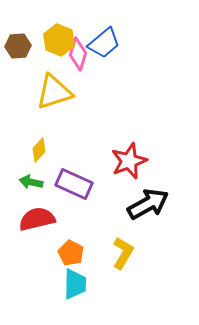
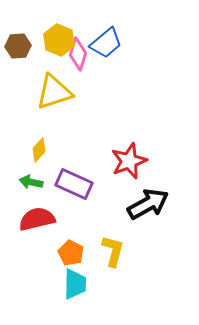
blue trapezoid: moved 2 px right
yellow L-shape: moved 10 px left, 2 px up; rotated 16 degrees counterclockwise
